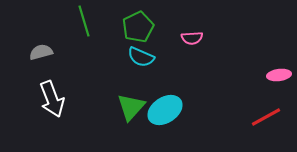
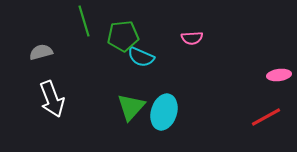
green pentagon: moved 15 px left, 9 px down; rotated 20 degrees clockwise
cyan ellipse: moved 1 px left, 2 px down; rotated 40 degrees counterclockwise
